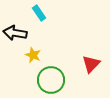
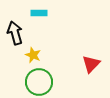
cyan rectangle: rotated 56 degrees counterclockwise
black arrow: rotated 65 degrees clockwise
green circle: moved 12 px left, 2 px down
